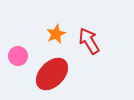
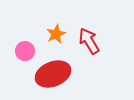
pink circle: moved 7 px right, 5 px up
red ellipse: moved 1 px right; rotated 24 degrees clockwise
